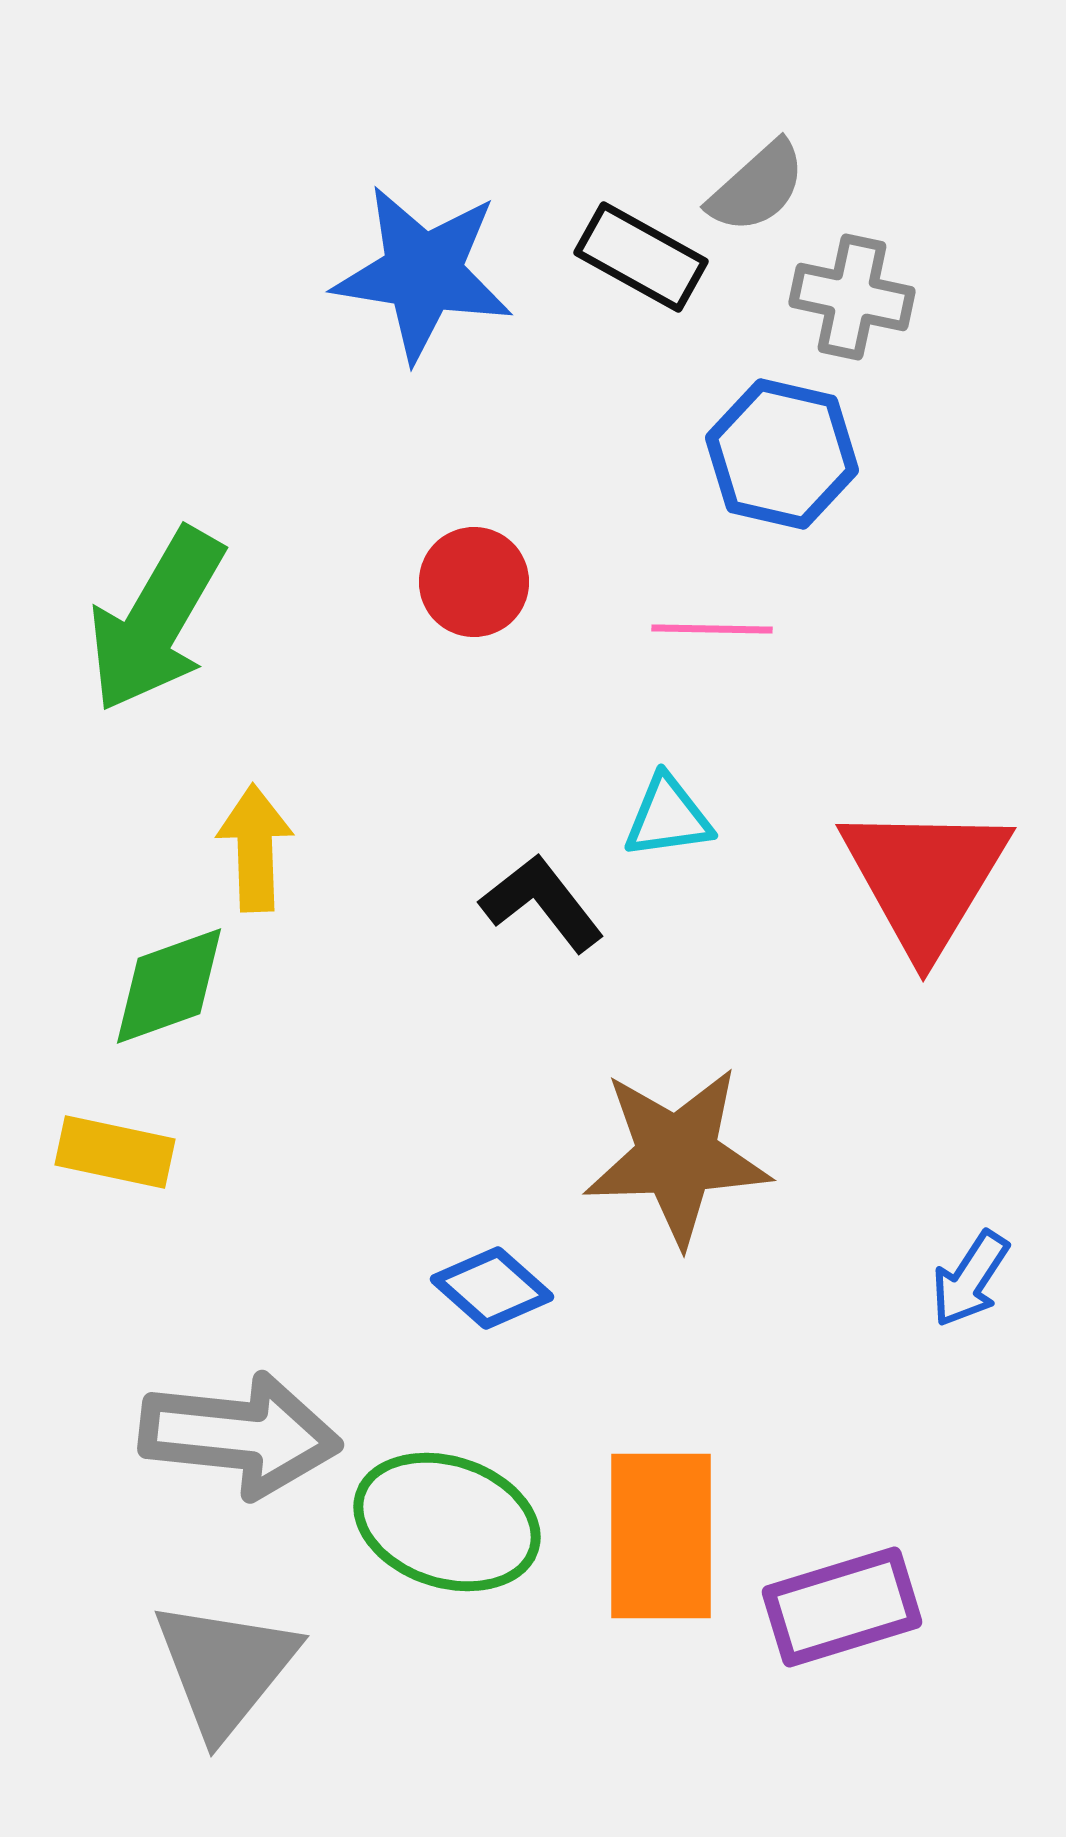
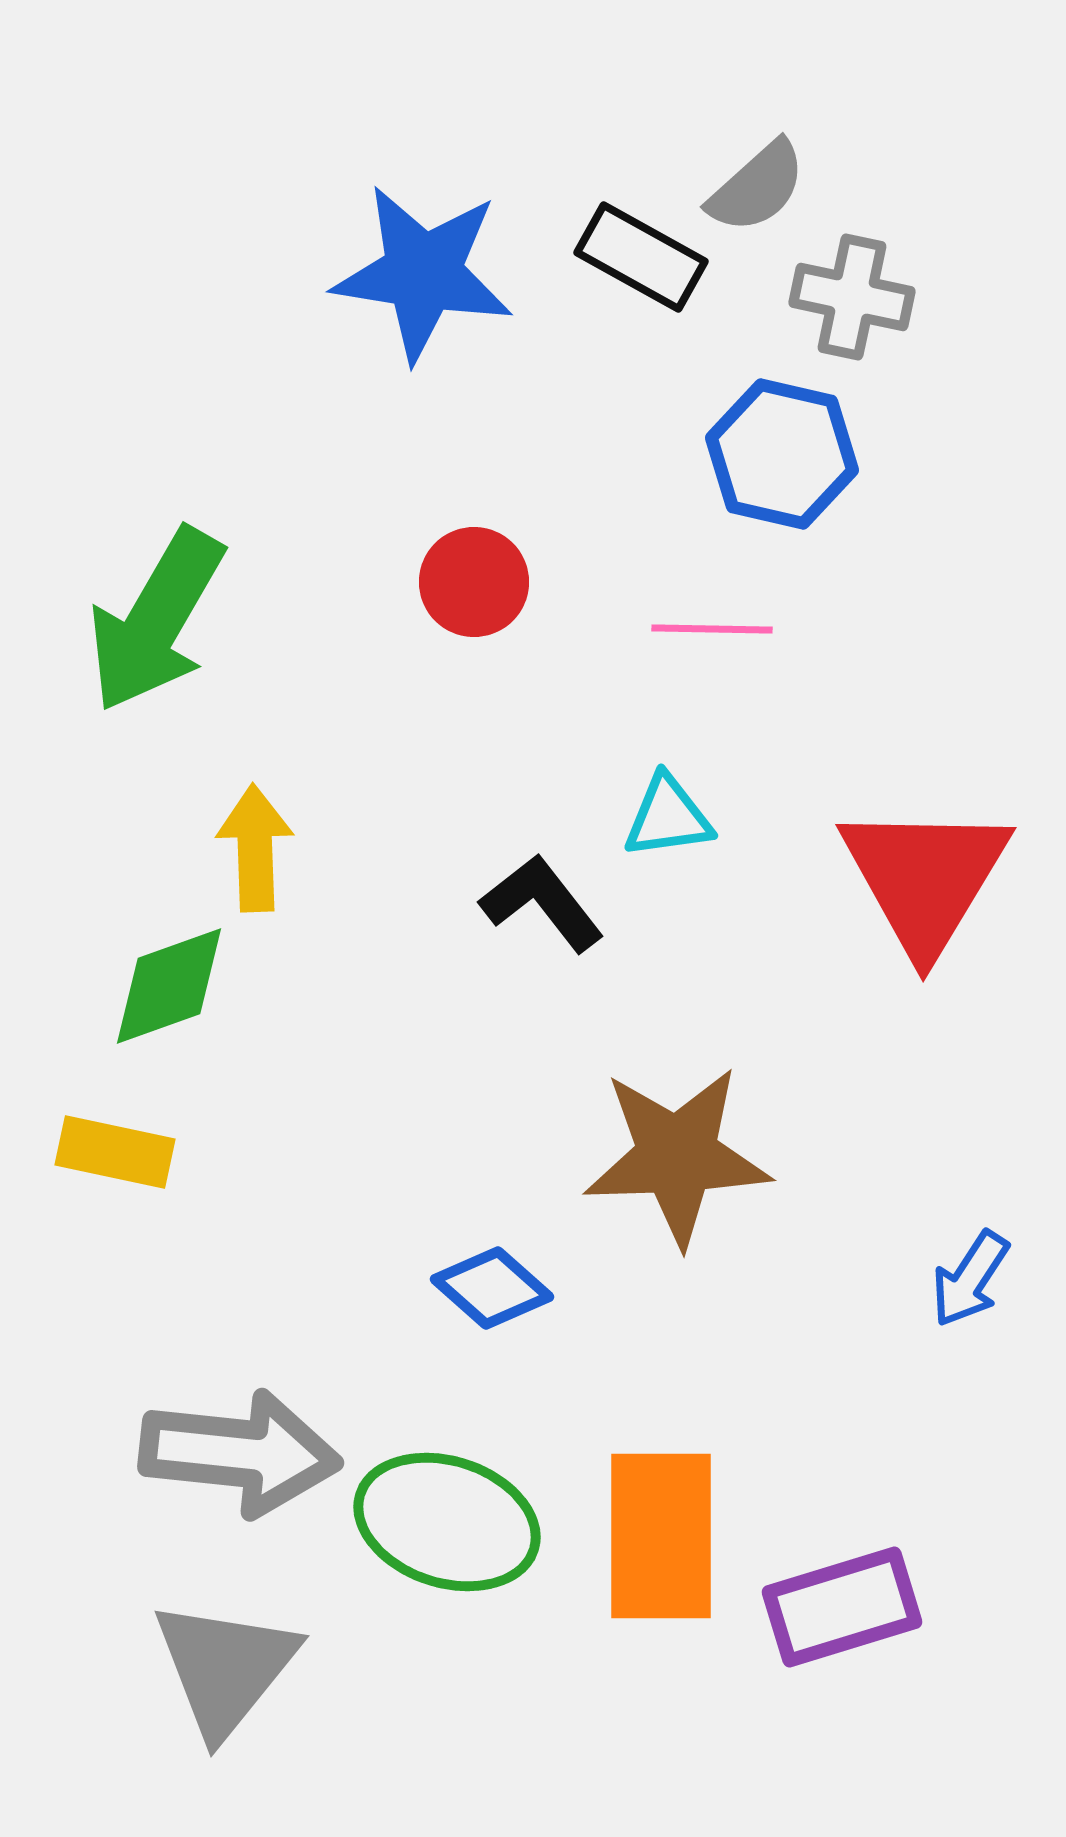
gray arrow: moved 18 px down
